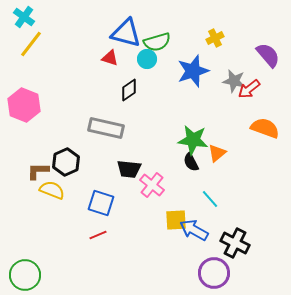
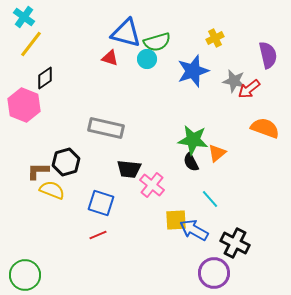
purple semicircle: rotated 28 degrees clockwise
black diamond: moved 84 px left, 12 px up
black hexagon: rotated 8 degrees clockwise
